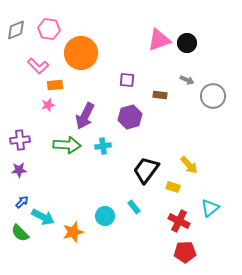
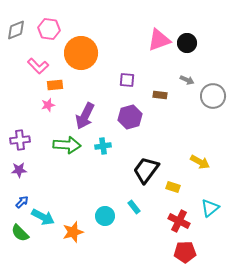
yellow arrow: moved 11 px right, 3 px up; rotated 18 degrees counterclockwise
